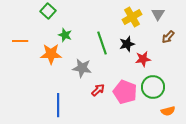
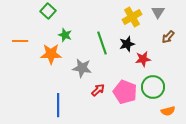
gray triangle: moved 2 px up
